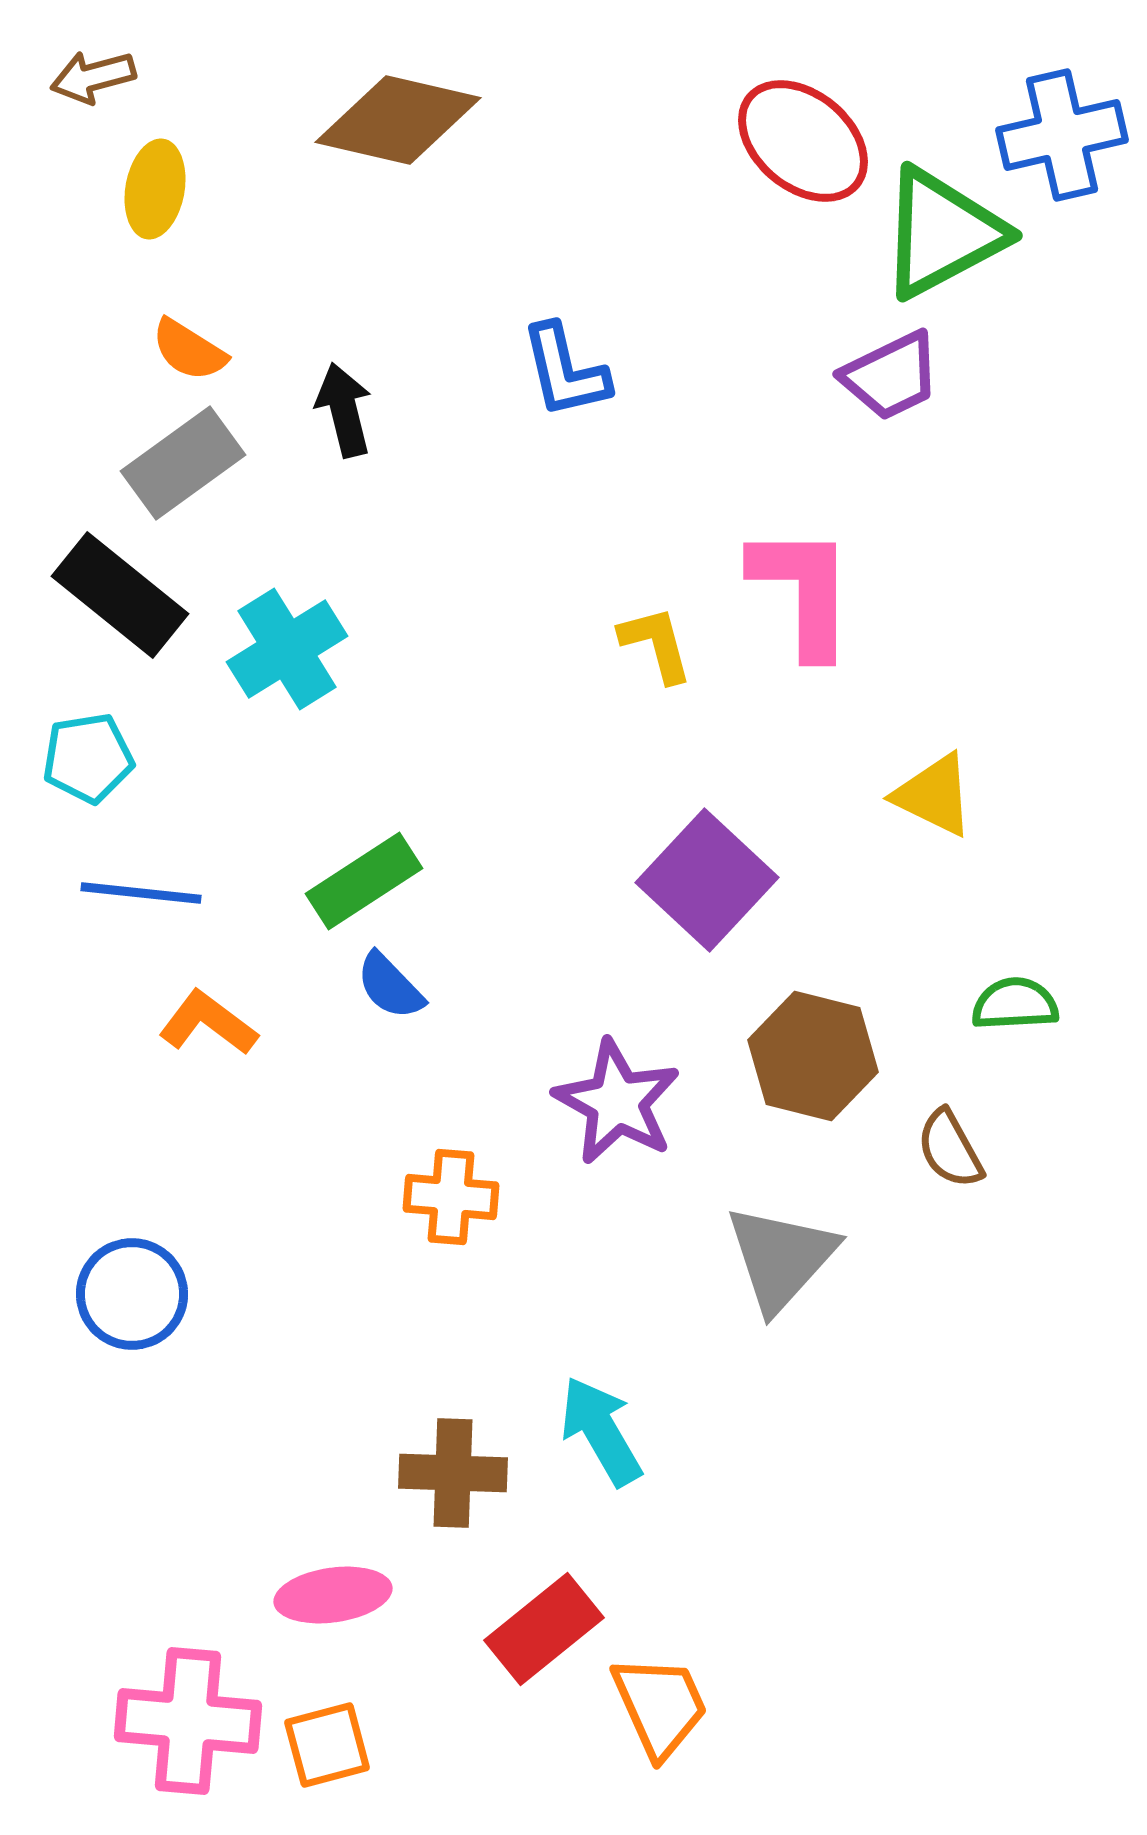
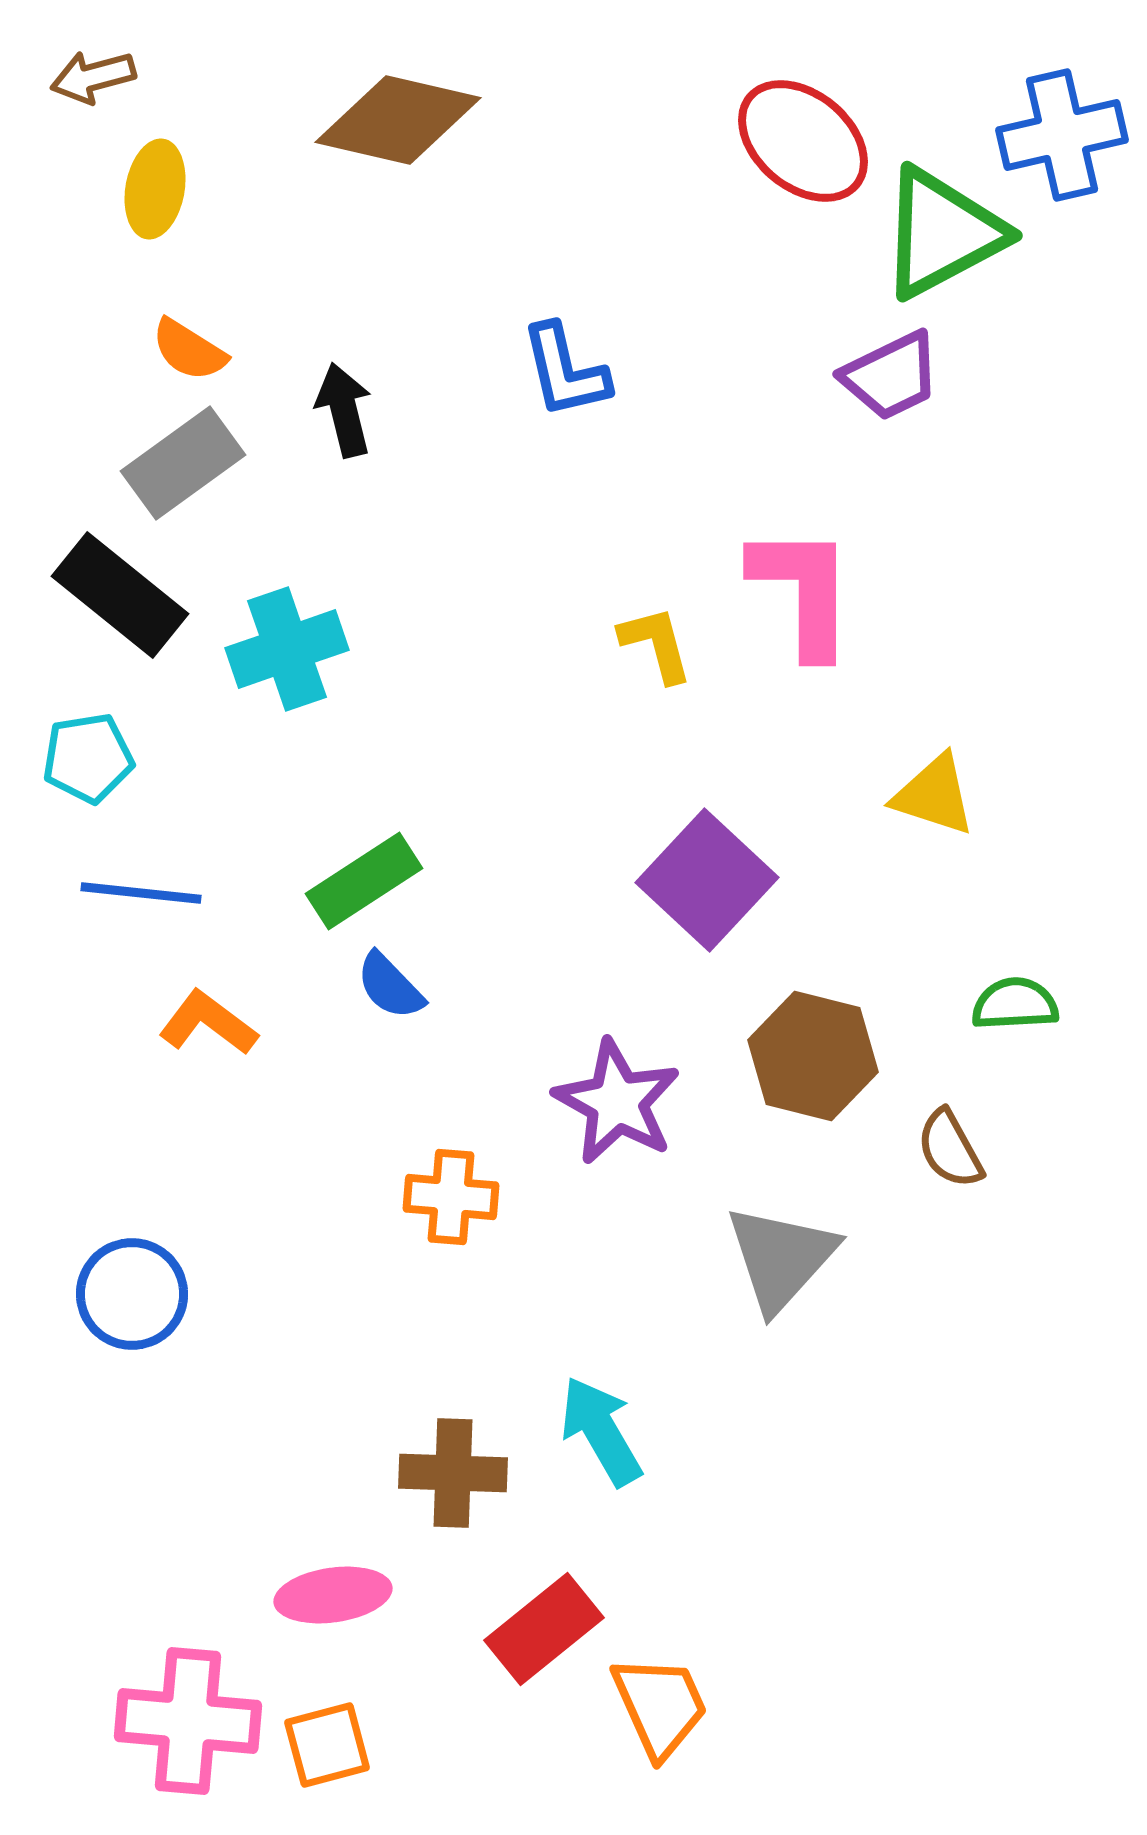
cyan cross: rotated 13 degrees clockwise
yellow triangle: rotated 8 degrees counterclockwise
